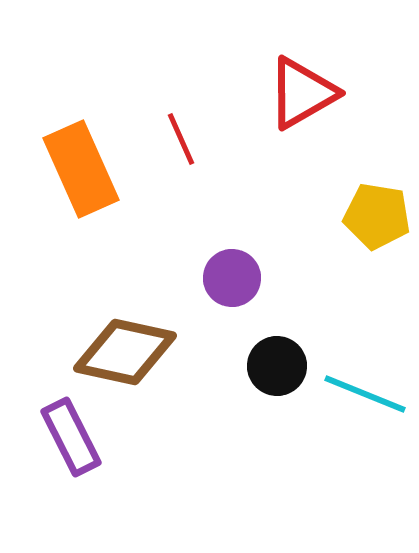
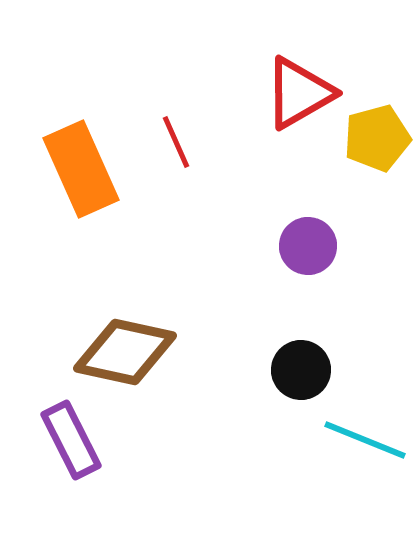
red triangle: moved 3 px left
red line: moved 5 px left, 3 px down
yellow pentagon: moved 78 px up; rotated 24 degrees counterclockwise
purple circle: moved 76 px right, 32 px up
black circle: moved 24 px right, 4 px down
cyan line: moved 46 px down
purple rectangle: moved 3 px down
